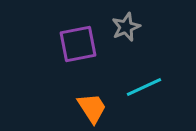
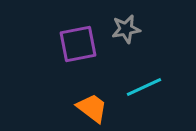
gray star: moved 2 px down; rotated 12 degrees clockwise
orange trapezoid: rotated 20 degrees counterclockwise
